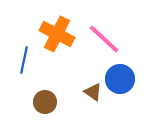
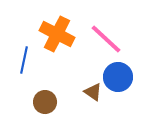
pink line: moved 2 px right
blue circle: moved 2 px left, 2 px up
